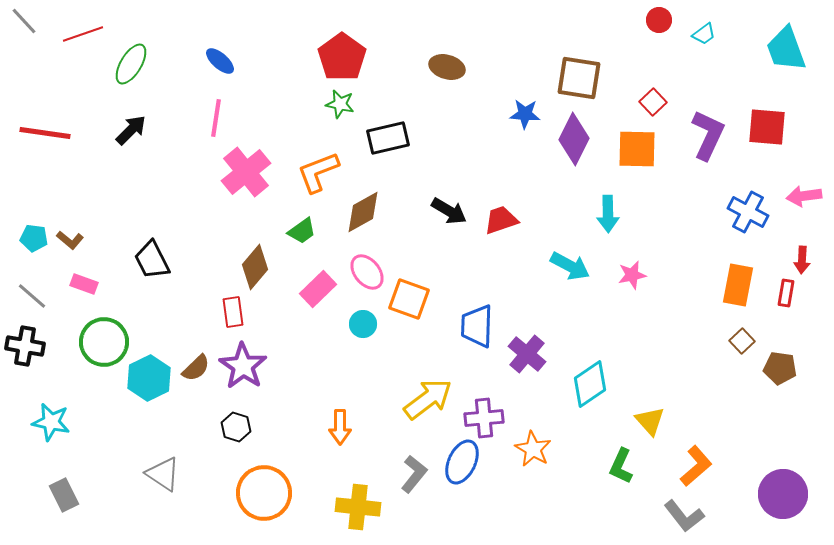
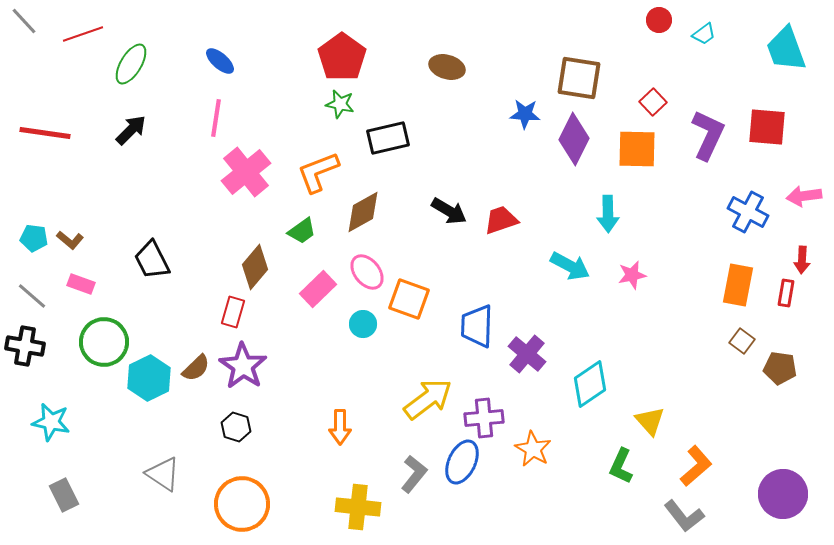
pink rectangle at (84, 284): moved 3 px left
red rectangle at (233, 312): rotated 24 degrees clockwise
brown square at (742, 341): rotated 10 degrees counterclockwise
orange circle at (264, 493): moved 22 px left, 11 px down
